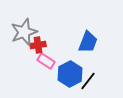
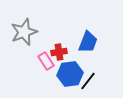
red cross: moved 21 px right, 7 px down
pink rectangle: rotated 24 degrees clockwise
blue hexagon: rotated 20 degrees clockwise
